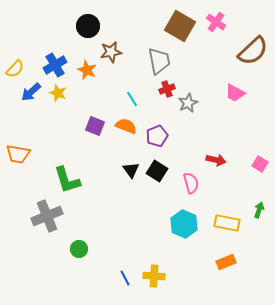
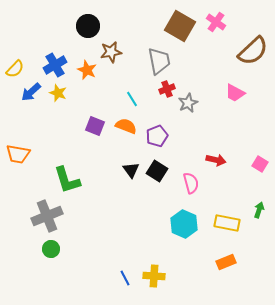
green circle: moved 28 px left
